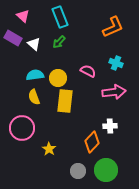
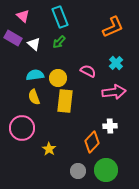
cyan cross: rotated 24 degrees clockwise
